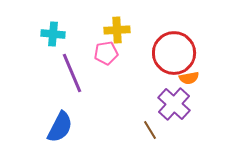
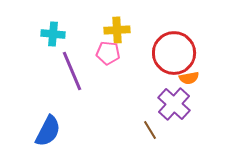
pink pentagon: moved 2 px right; rotated 15 degrees clockwise
purple line: moved 2 px up
blue semicircle: moved 12 px left, 4 px down
